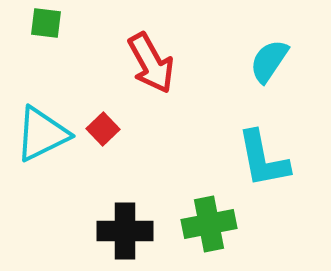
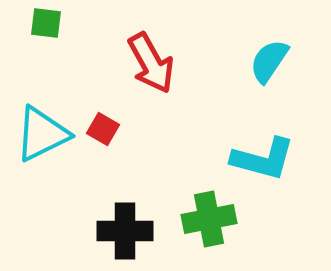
red square: rotated 16 degrees counterclockwise
cyan L-shape: rotated 64 degrees counterclockwise
green cross: moved 5 px up
